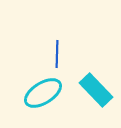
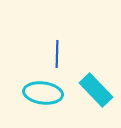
cyan ellipse: rotated 39 degrees clockwise
